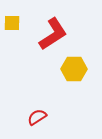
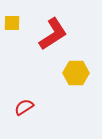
yellow hexagon: moved 2 px right, 4 px down
red semicircle: moved 13 px left, 10 px up
